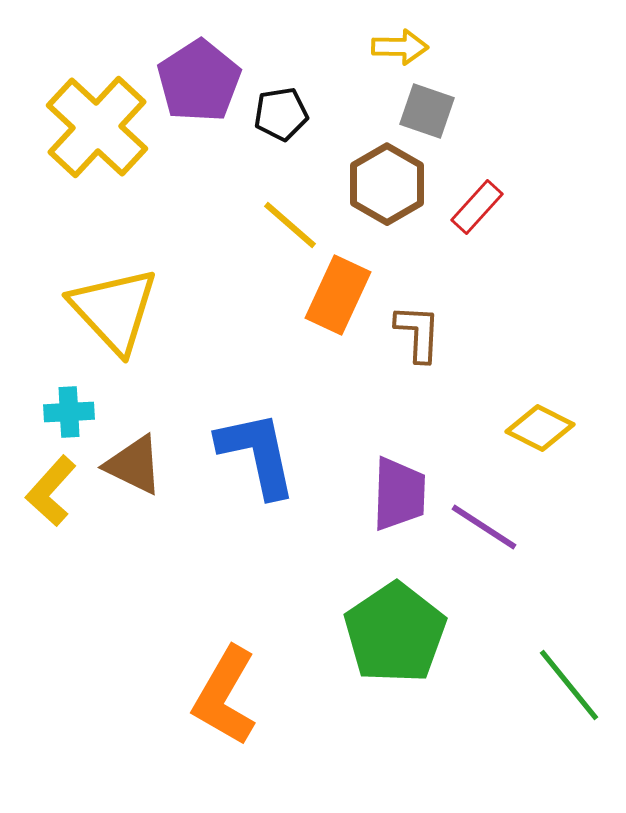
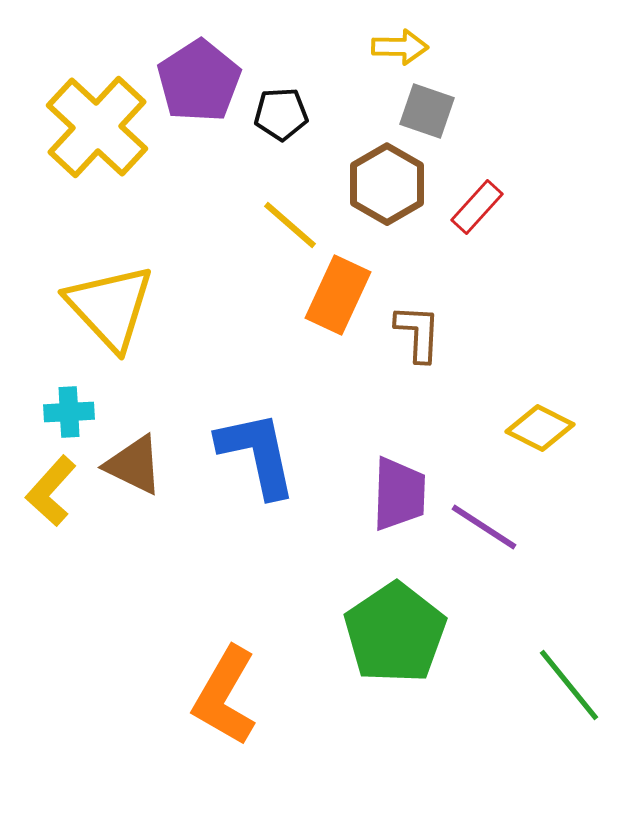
black pentagon: rotated 6 degrees clockwise
yellow triangle: moved 4 px left, 3 px up
